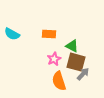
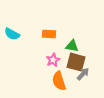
green triangle: rotated 16 degrees counterclockwise
pink star: moved 1 px left, 1 px down
